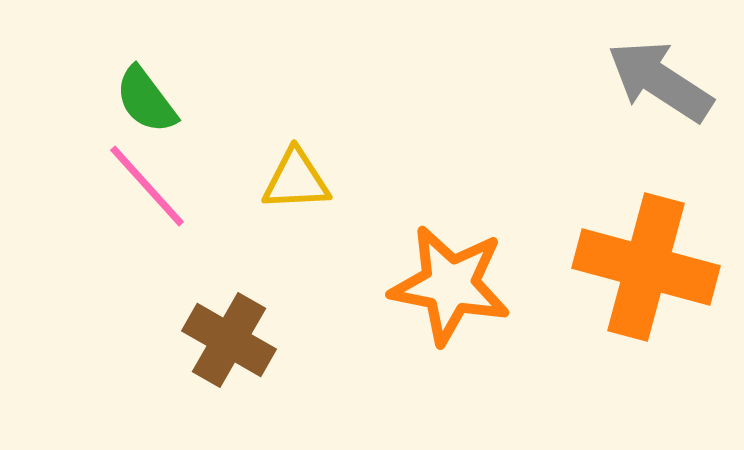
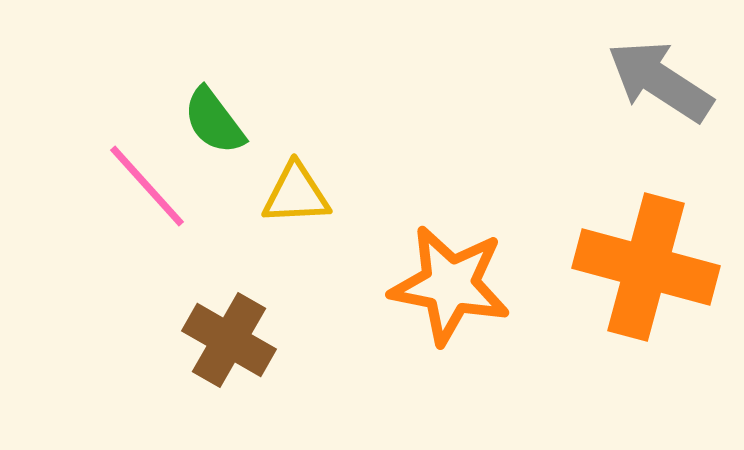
green semicircle: moved 68 px right, 21 px down
yellow triangle: moved 14 px down
